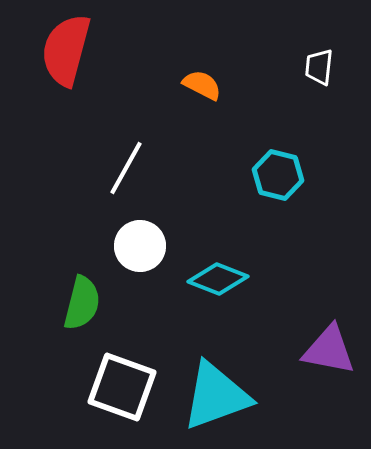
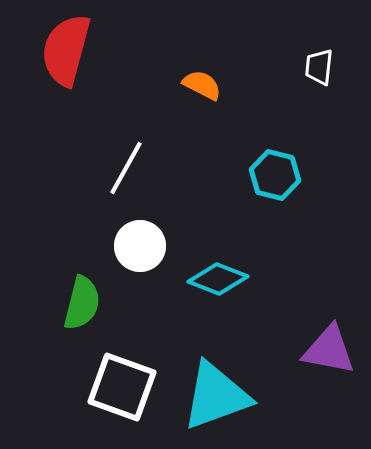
cyan hexagon: moved 3 px left
